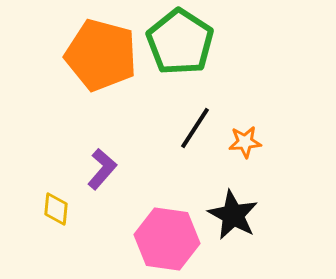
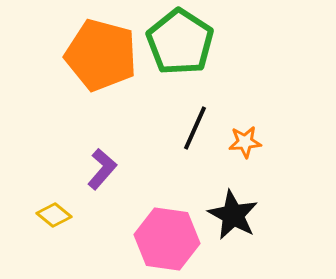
black line: rotated 9 degrees counterclockwise
yellow diamond: moved 2 px left, 6 px down; rotated 56 degrees counterclockwise
